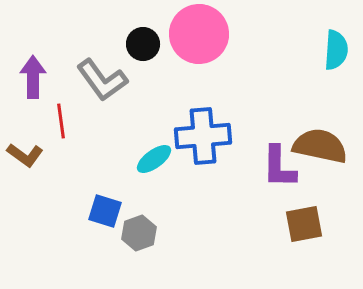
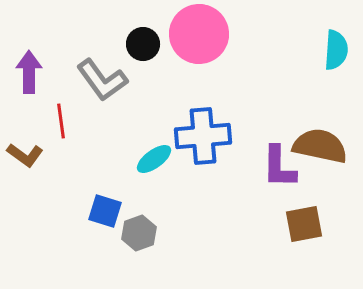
purple arrow: moved 4 px left, 5 px up
